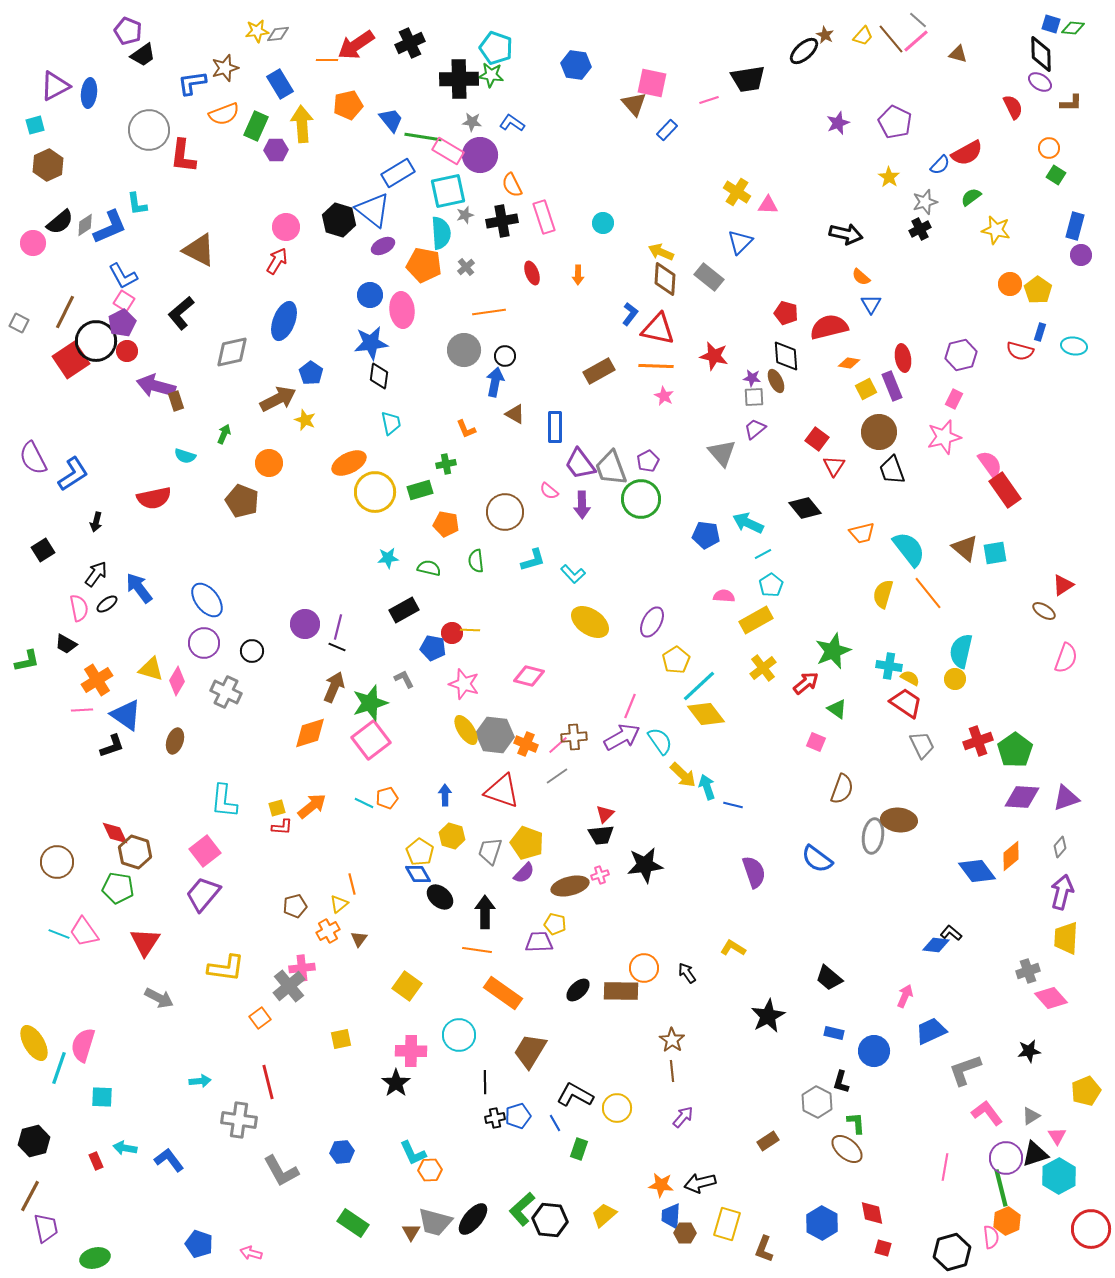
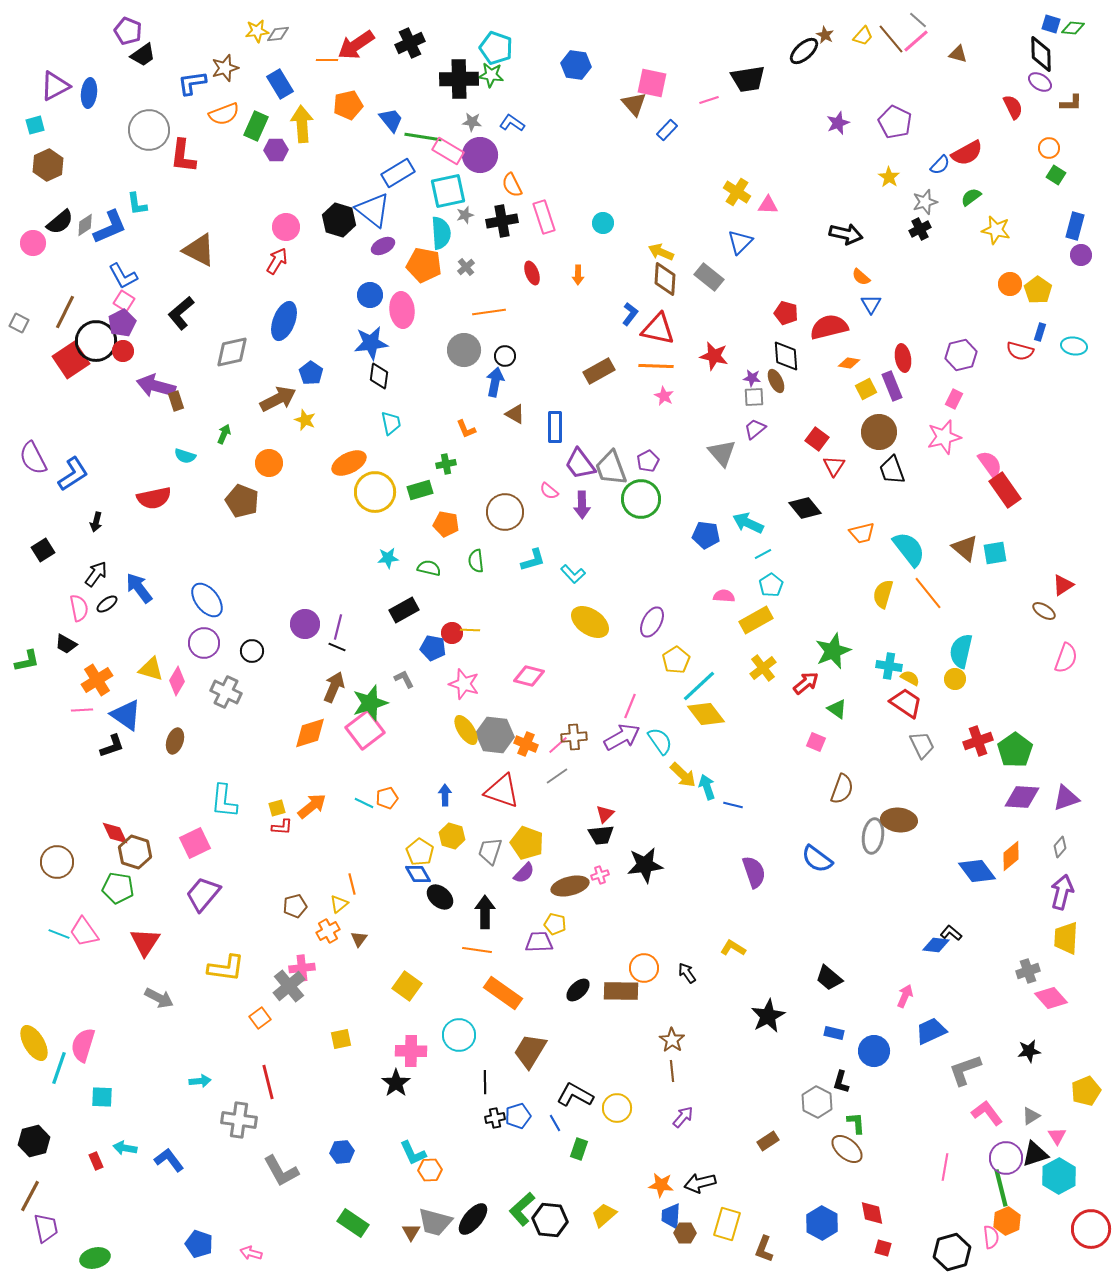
red circle at (127, 351): moved 4 px left
pink square at (371, 740): moved 6 px left, 10 px up
pink square at (205, 851): moved 10 px left, 8 px up; rotated 12 degrees clockwise
